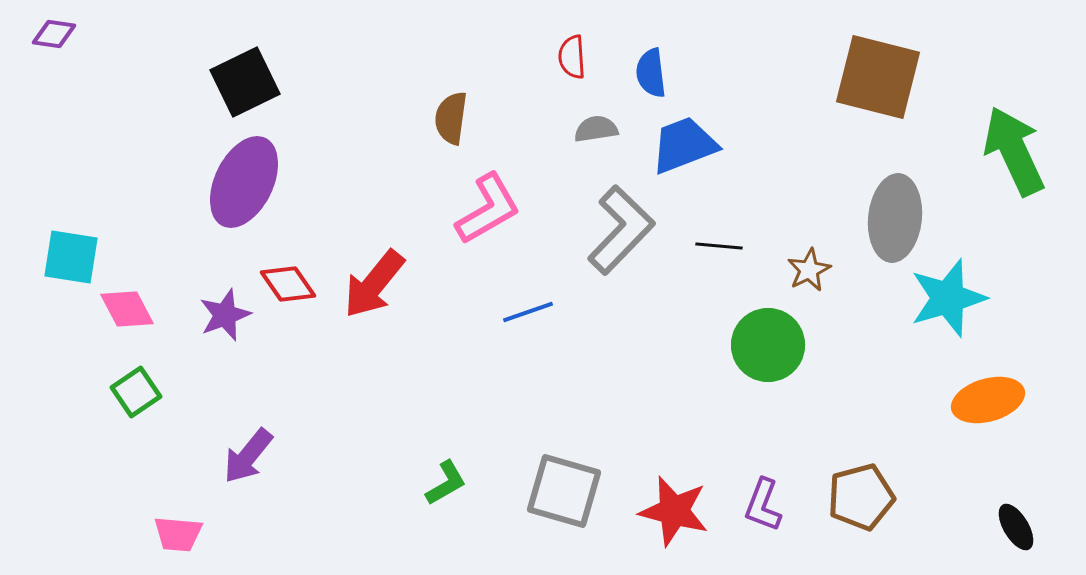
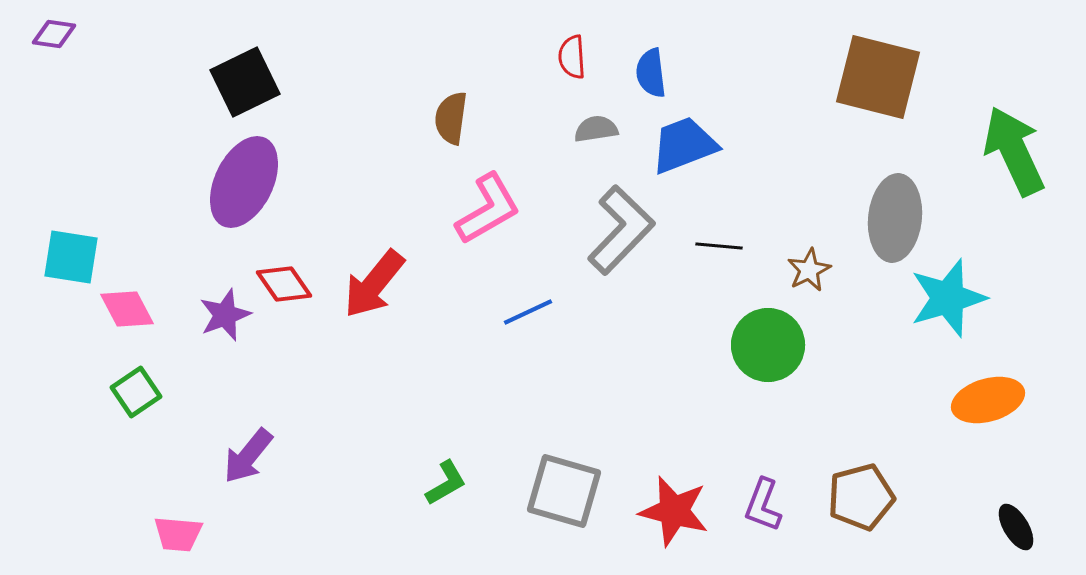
red diamond: moved 4 px left
blue line: rotated 6 degrees counterclockwise
